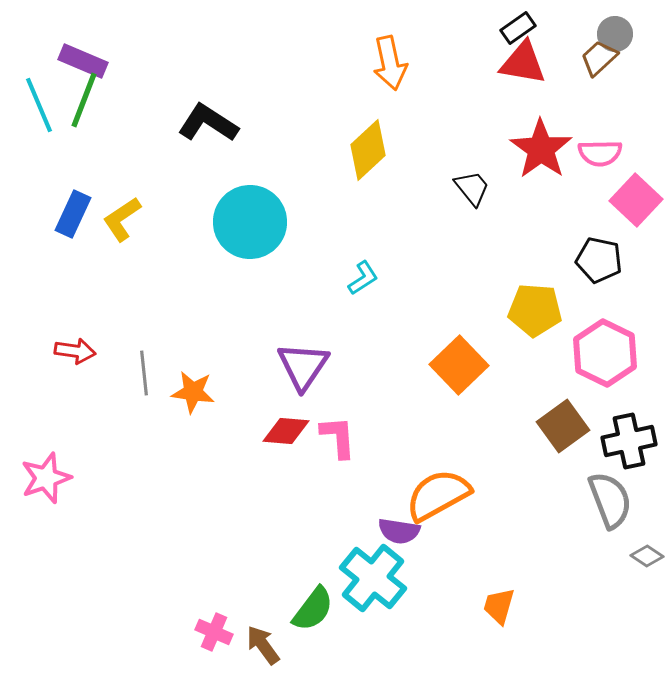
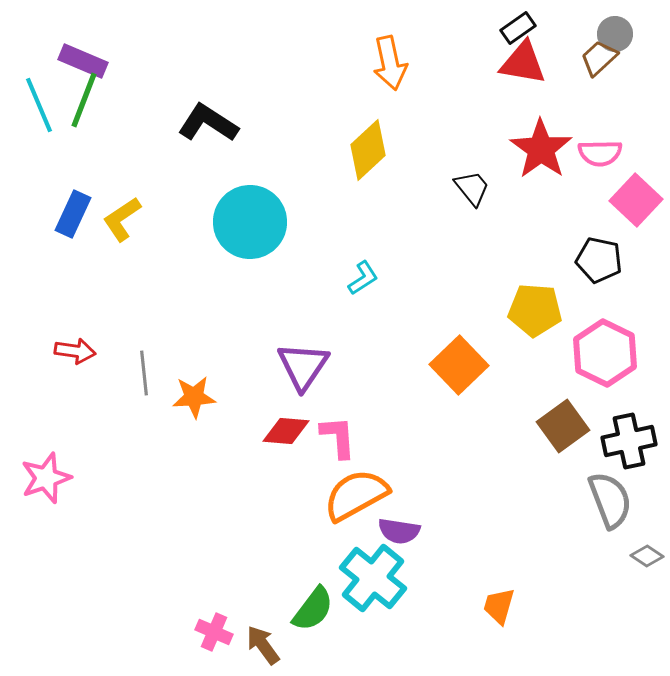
orange star: moved 1 px right, 5 px down; rotated 12 degrees counterclockwise
orange semicircle: moved 82 px left
